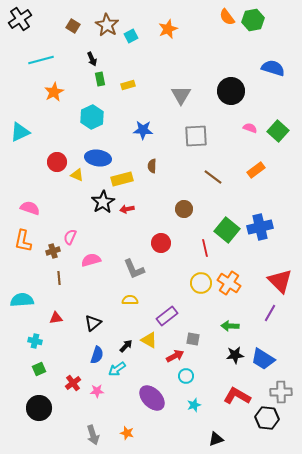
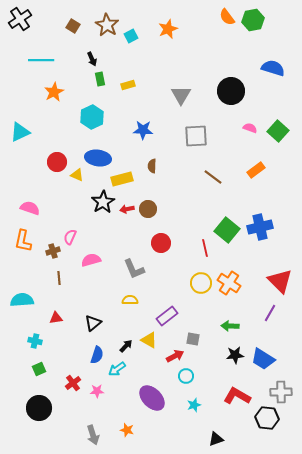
cyan line at (41, 60): rotated 15 degrees clockwise
brown circle at (184, 209): moved 36 px left
orange star at (127, 433): moved 3 px up
